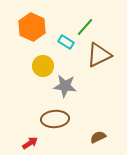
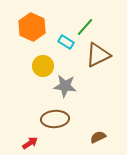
brown triangle: moved 1 px left
